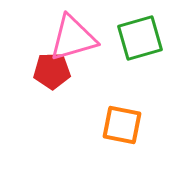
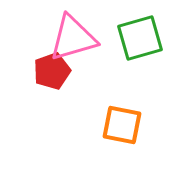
red pentagon: rotated 18 degrees counterclockwise
